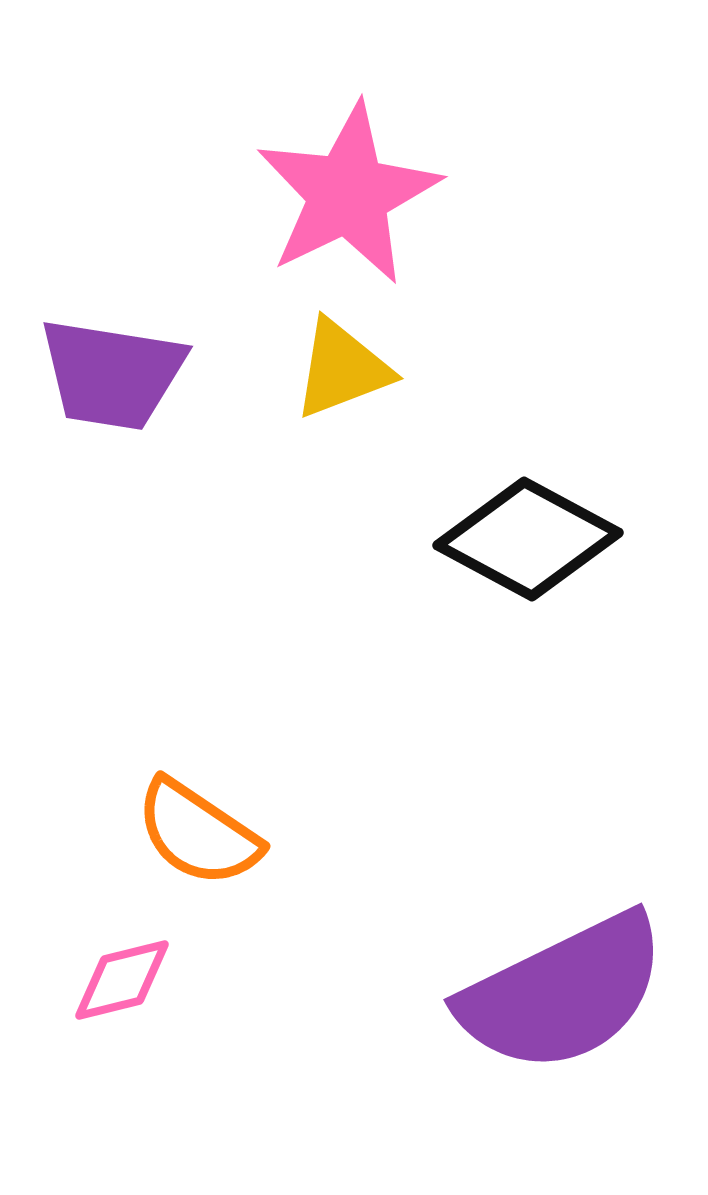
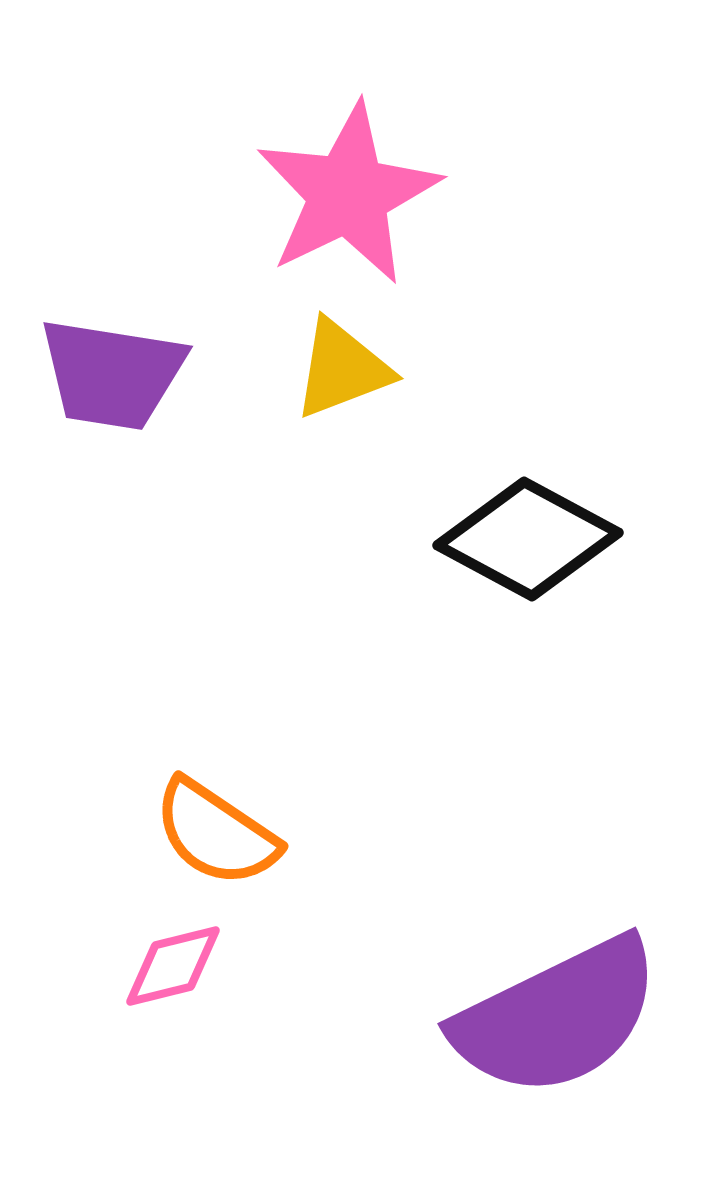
orange semicircle: moved 18 px right
pink diamond: moved 51 px right, 14 px up
purple semicircle: moved 6 px left, 24 px down
